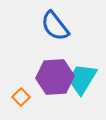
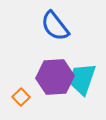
cyan trapezoid: rotated 12 degrees counterclockwise
